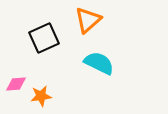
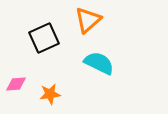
orange star: moved 9 px right, 2 px up
